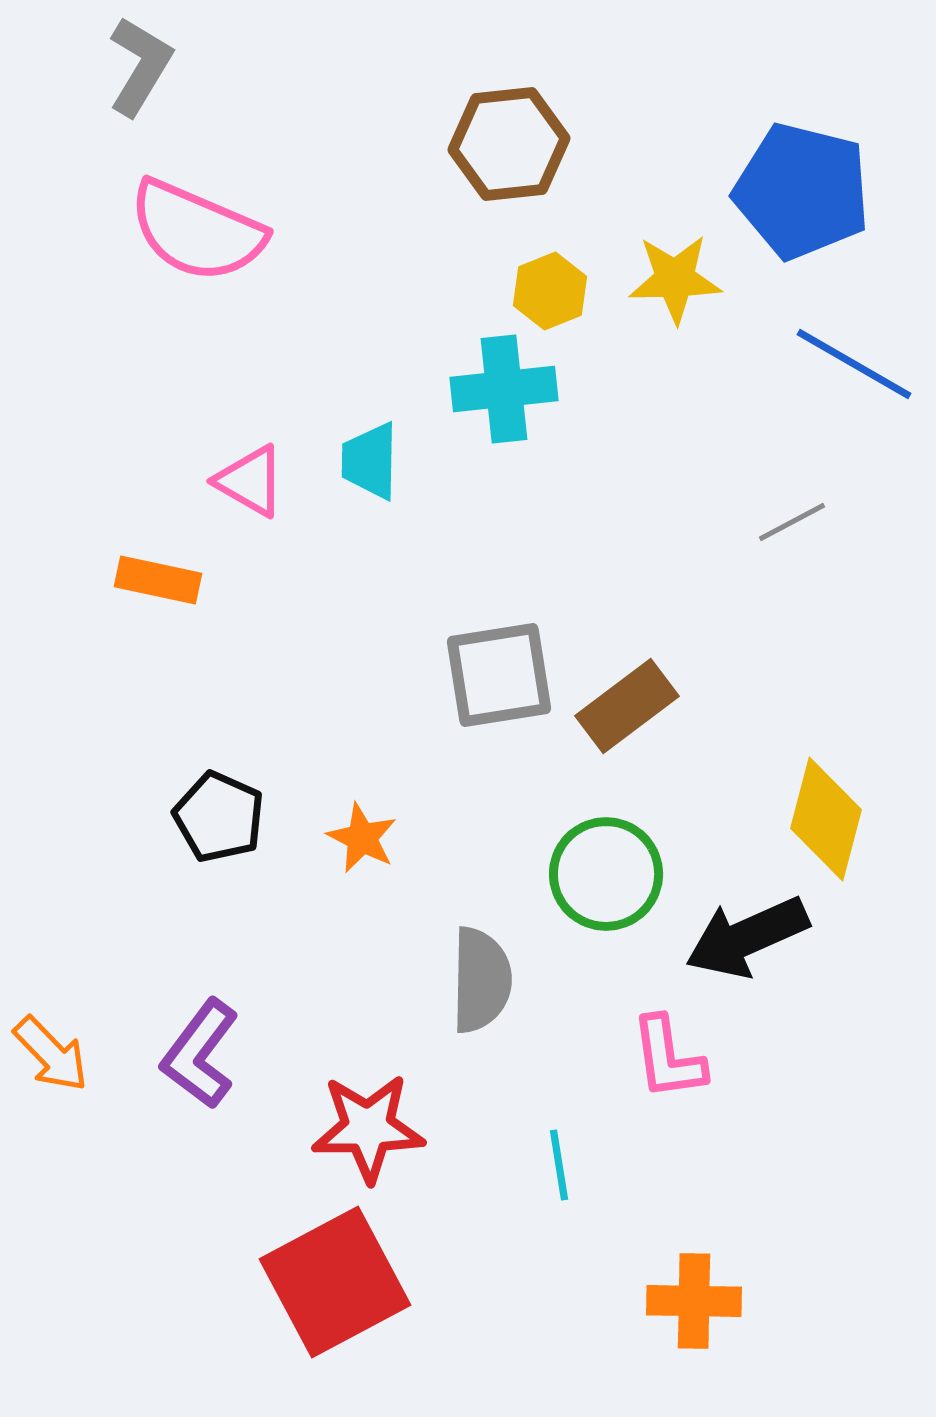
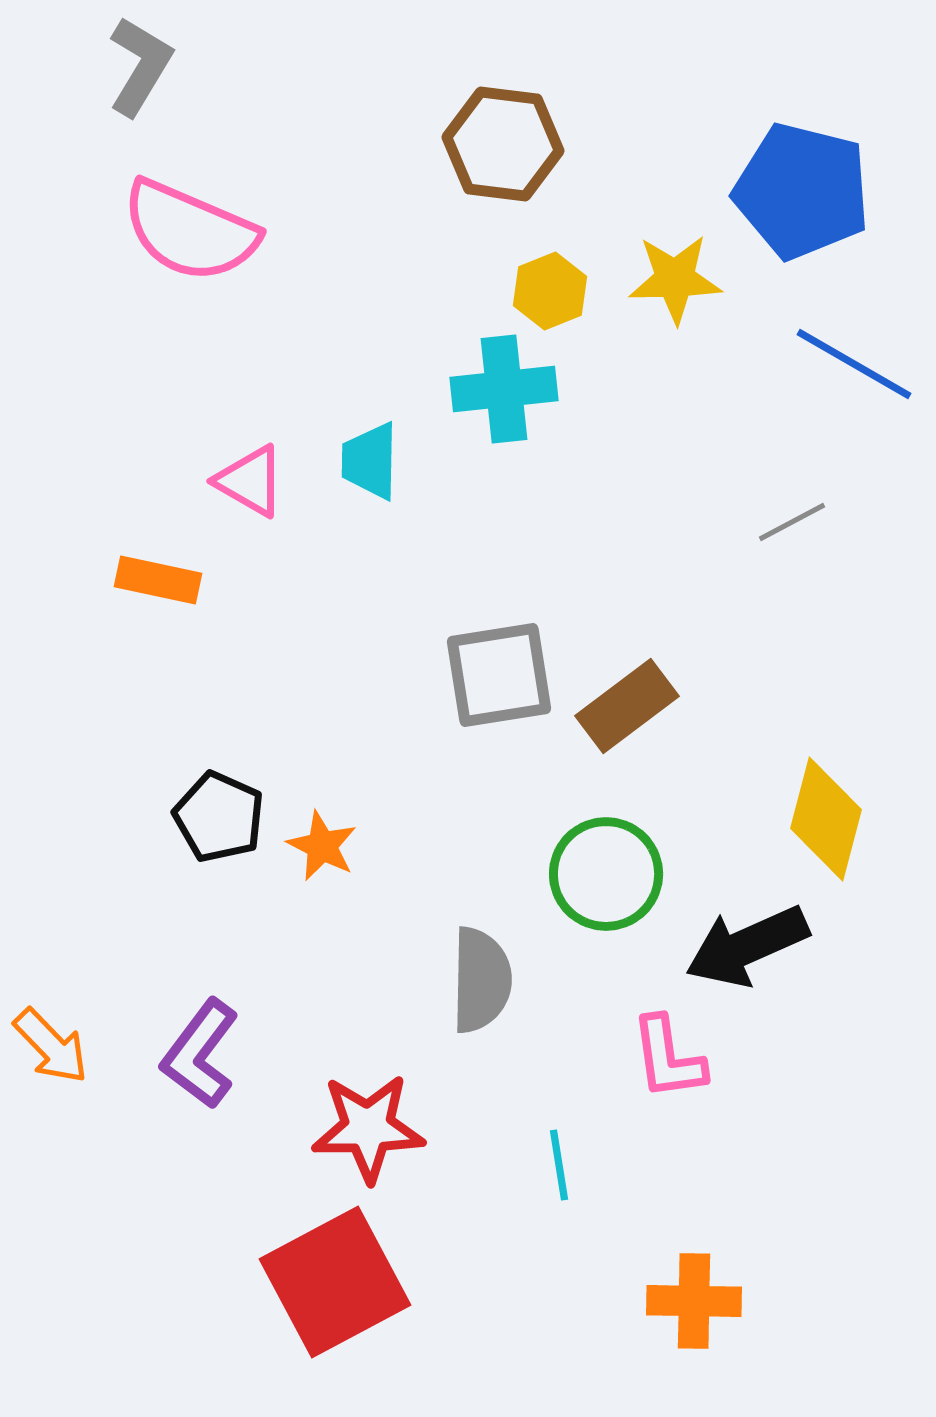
brown hexagon: moved 6 px left; rotated 13 degrees clockwise
pink semicircle: moved 7 px left
orange star: moved 40 px left, 8 px down
black arrow: moved 9 px down
orange arrow: moved 8 px up
